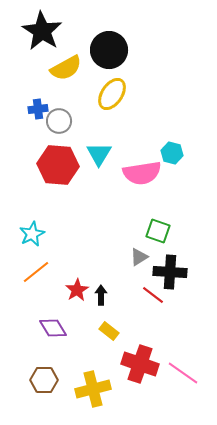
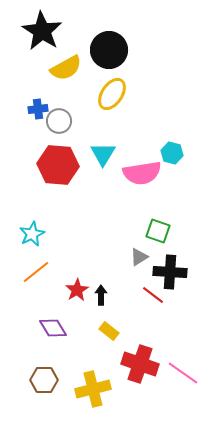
cyan triangle: moved 4 px right
